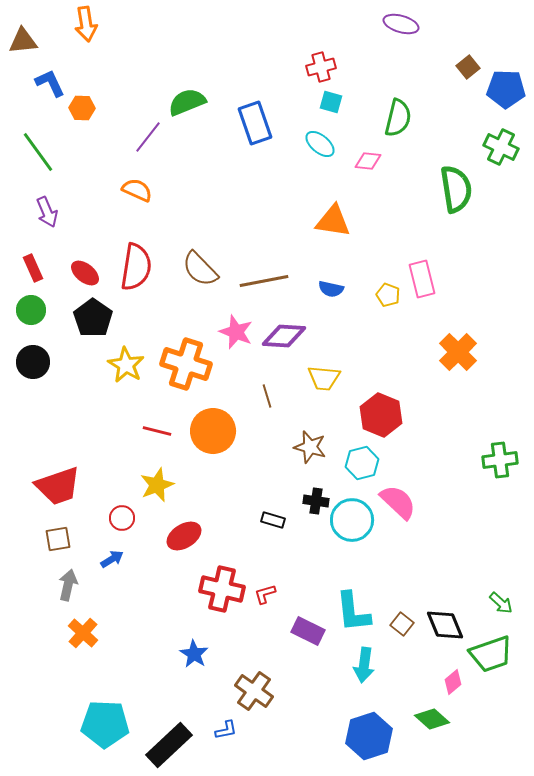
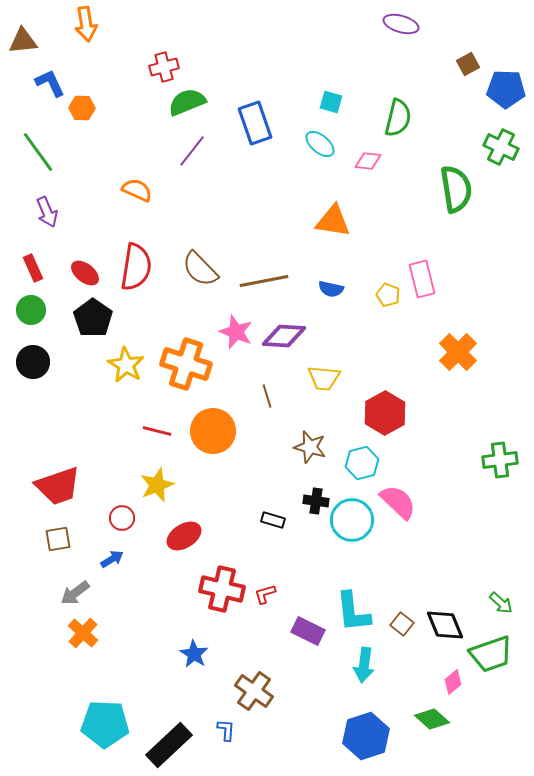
red cross at (321, 67): moved 157 px left
brown square at (468, 67): moved 3 px up; rotated 10 degrees clockwise
purple line at (148, 137): moved 44 px right, 14 px down
red hexagon at (381, 415): moved 4 px right, 2 px up; rotated 9 degrees clockwise
gray arrow at (68, 585): moved 7 px right, 8 px down; rotated 140 degrees counterclockwise
blue L-shape at (226, 730): rotated 75 degrees counterclockwise
blue hexagon at (369, 736): moved 3 px left
